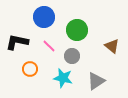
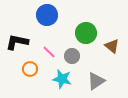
blue circle: moved 3 px right, 2 px up
green circle: moved 9 px right, 3 px down
pink line: moved 6 px down
cyan star: moved 1 px left, 1 px down
